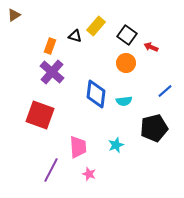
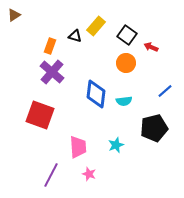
purple line: moved 5 px down
